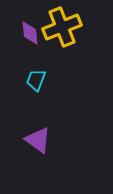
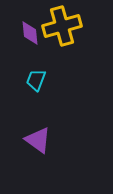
yellow cross: moved 1 px up; rotated 6 degrees clockwise
